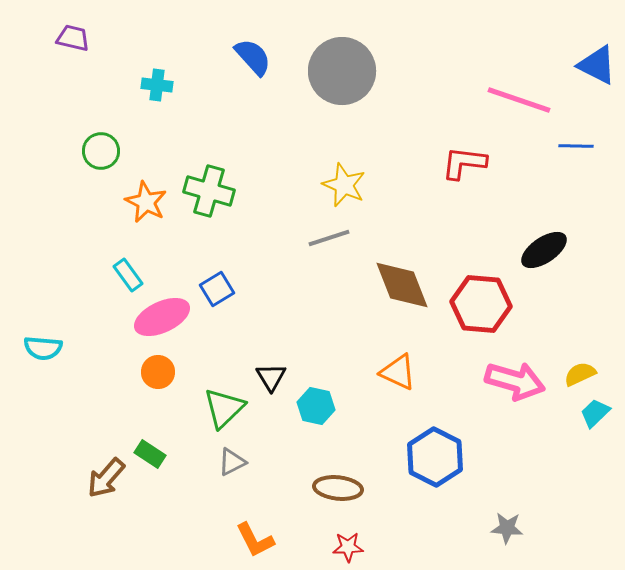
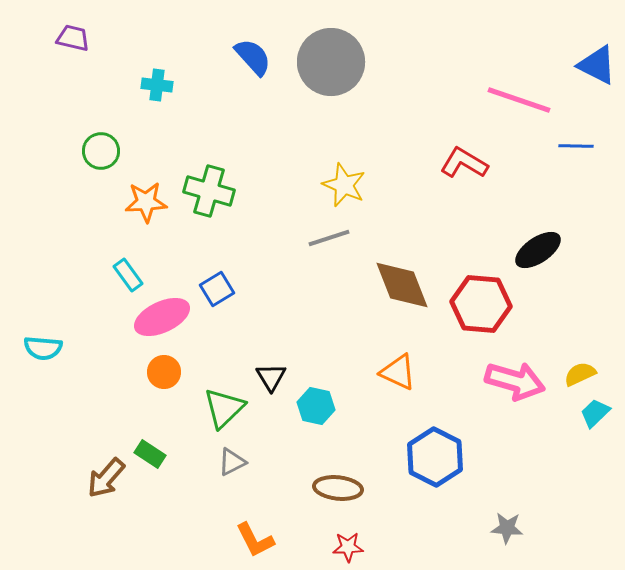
gray circle: moved 11 px left, 9 px up
red L-shape: rotated 24 degrees clockwise
orange star: rotated 30 degrees counterclockwise
black ellipse: moved 6 px left
orange circle: moved 6 px right
